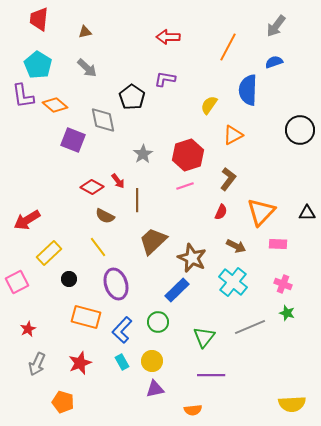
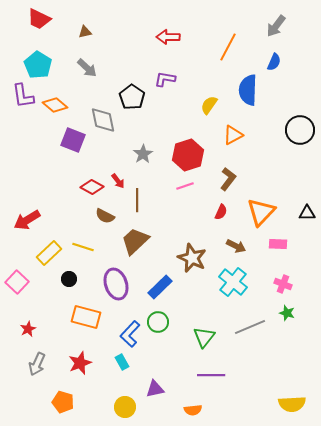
red trapezoid at (39, 19): rotated 70 degrees counterclockwise
blue semicircle at (274, 62): rotated 132 degrees clockwise
brown trapezoid at (153, 241): moved 18 px left
yellow line at (98, 247): moved 15 px left; rotated 35 degrees counterclockwise
pink square at (17, 282): rotated 20 degrees counterclockwise
blue rectangle at (177, 290): moved 17 px left, 3 px up
blue L-shape at (122, 330): moved 8 px right, 4 px down
yellow circle at (152, 361): moved 27 px left, 46 px down
